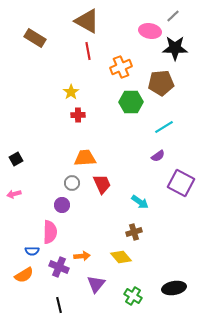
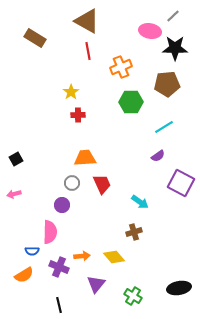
brown pentagon: moved 6 px right, 1 px down
yellow diamond: moved 7 px left
black ellipse: moved 5 px right
